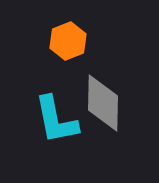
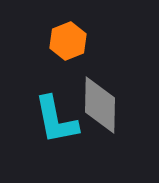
gray diamond: moved 3 px left, 2 px down
